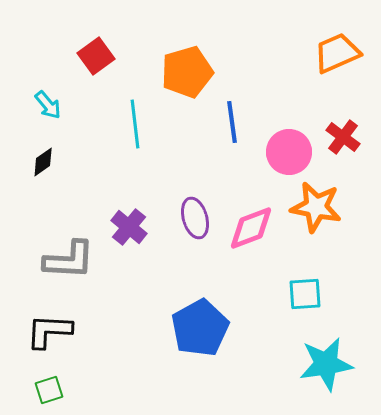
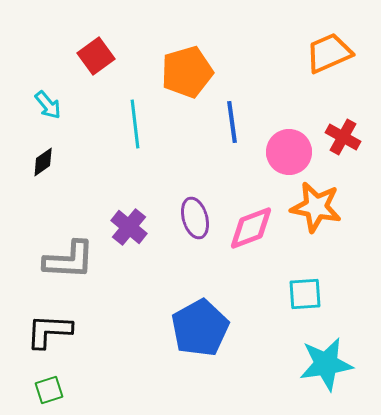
orange trapezoid: moved 8 px left
red cross: rotated 8 degrees counterclockwise
